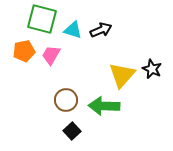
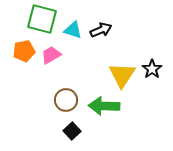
pink trapezoid: rotated 30 degrees clockwise
black star: rotated 12 degrees clockwise
yellow triangle: rotated 8 degrees counterclockwise
